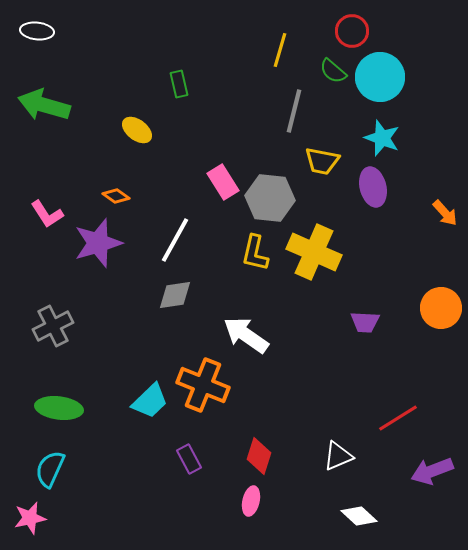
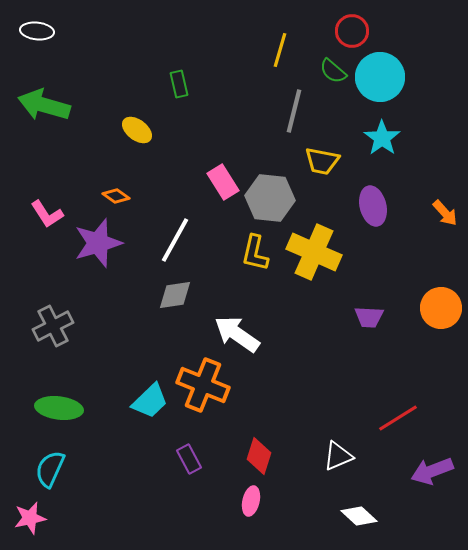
cyan star: rotated 15 degrees clockwise
purple ellipse: moved 19 px down
purple trapezoid: moved 4 px right, 5 px up
white arrow: moved 9 px left, 1 px up
